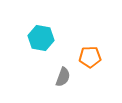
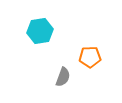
cyan hexagon: moved 1 px left, 7 px up; rotated 20 degrees counterclockwise
